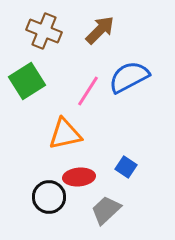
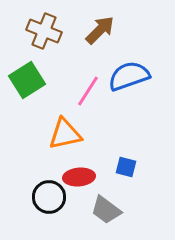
blue semicircle: moved 1 px up; rotated 9 degrees clockwise
green square: moved 1 px up
blue square: rotated 20 degrees counterclockwise
gray trapezoid: rotated 100 degrees counterclockwise
